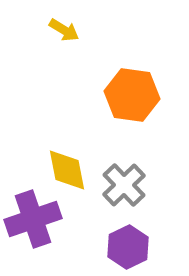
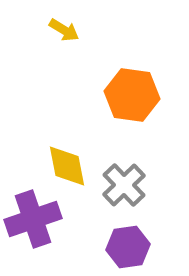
yellow diamond: moved 4 px up
purple hexagon: rotated 18 degrees clockwise
